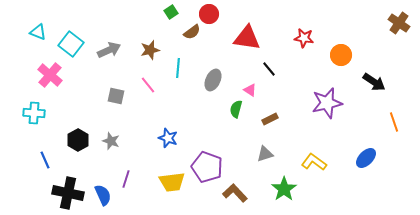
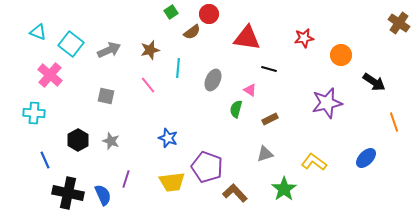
red star: rotated 18 degrees counterclockwise
black line: rotated 35 degrees counterclockwise
gray square: moved 10 px left
